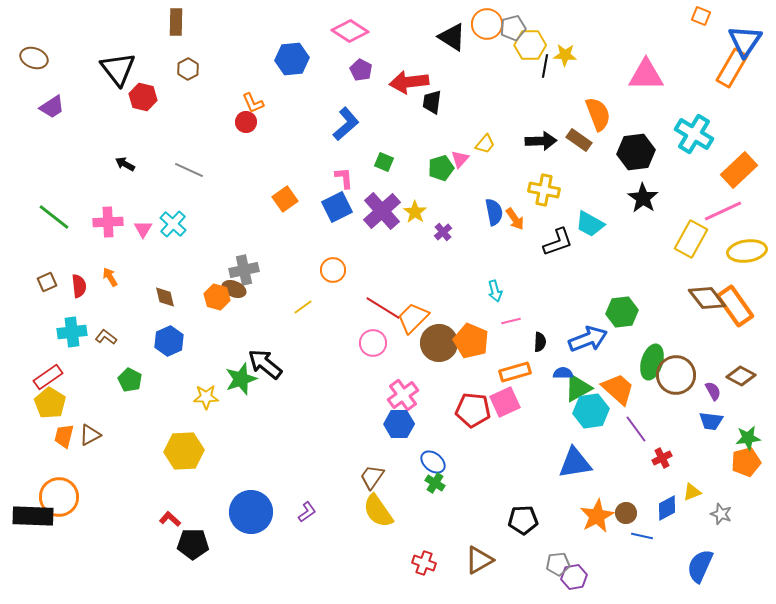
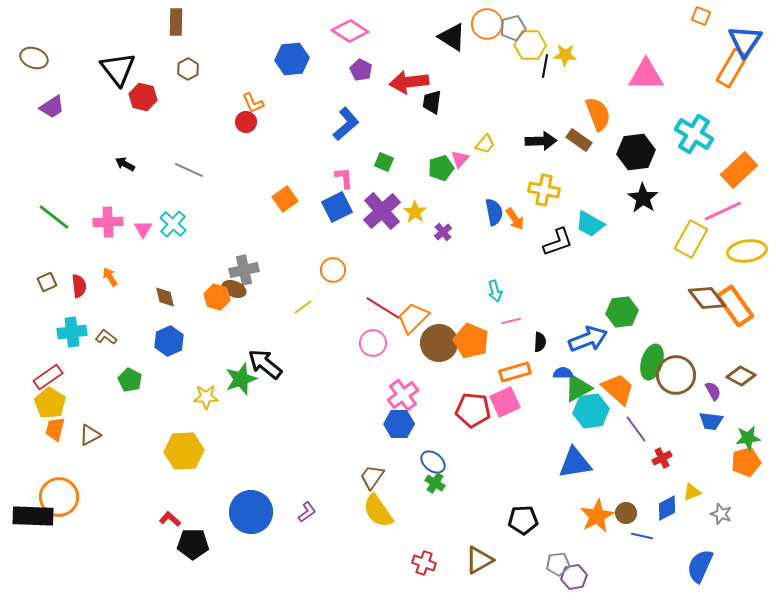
orange trapezoid at (64, 436): moved 9 px left, 7 px up
